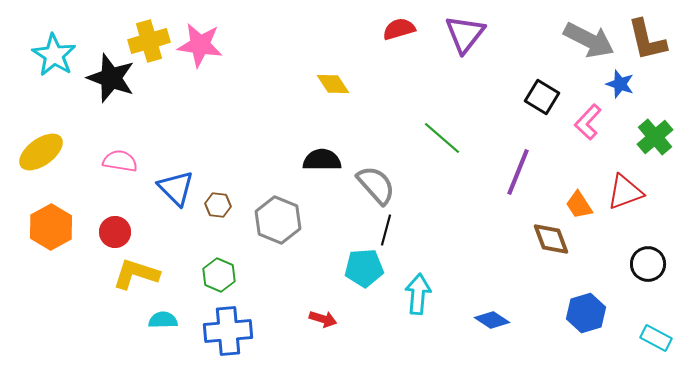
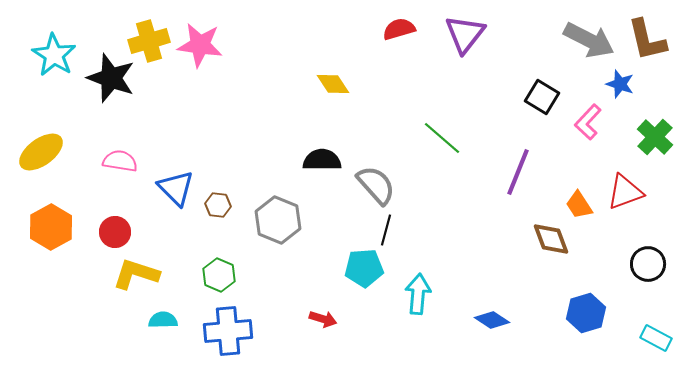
green cross: rotated 6 degrees counterclockwise
